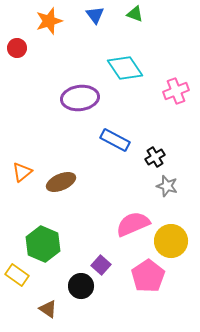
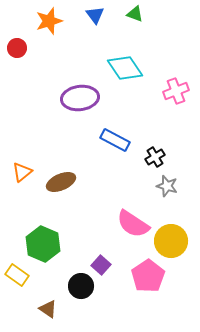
pink semicircle: rotated 124 degrees counterclockwise
